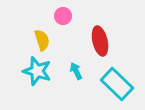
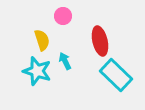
cyan arrow: moved 11 px left, 10 px up
cyan rectangle: moved 1 px left, 9 px up
